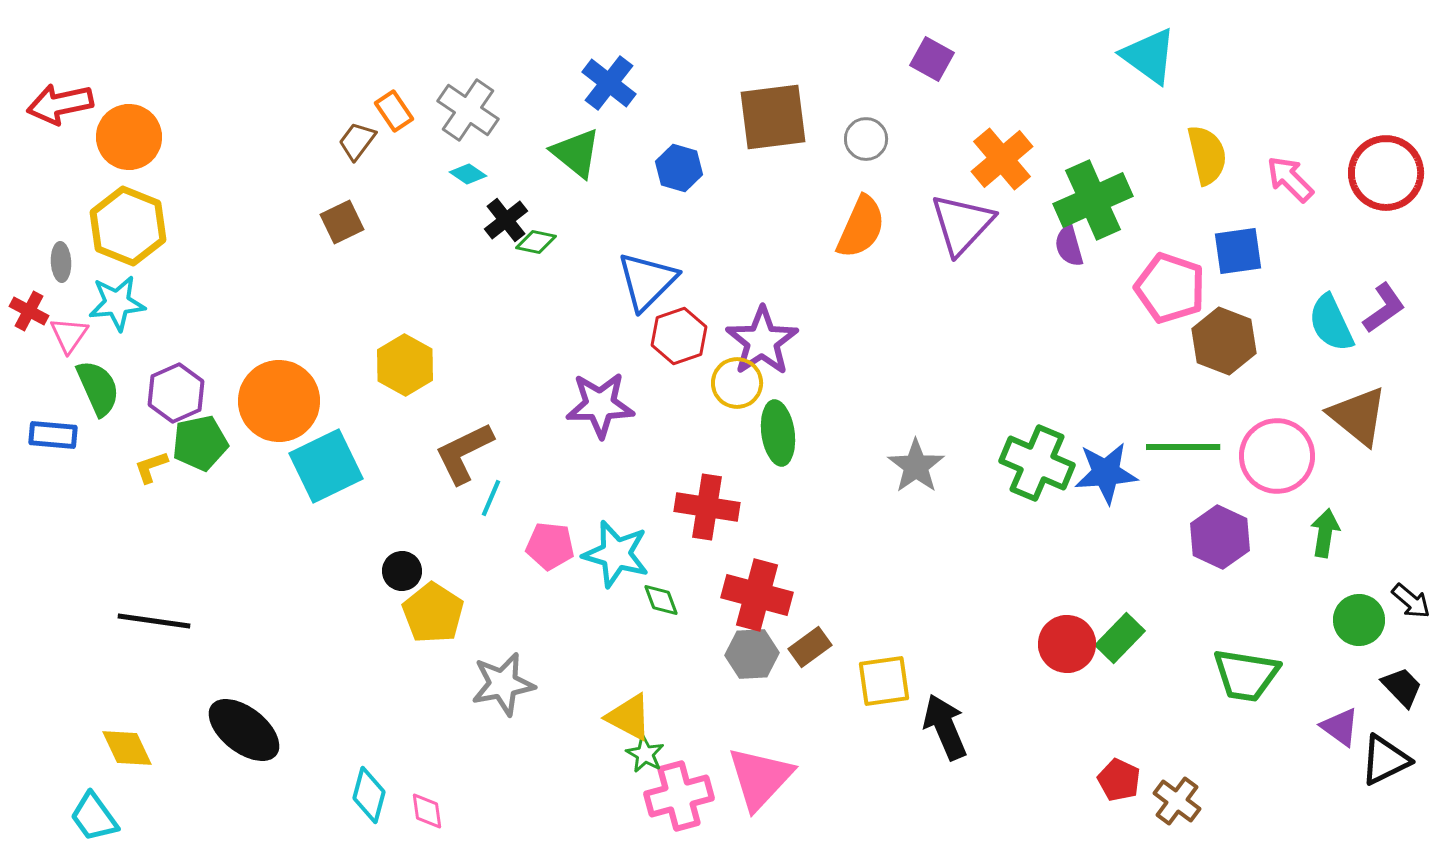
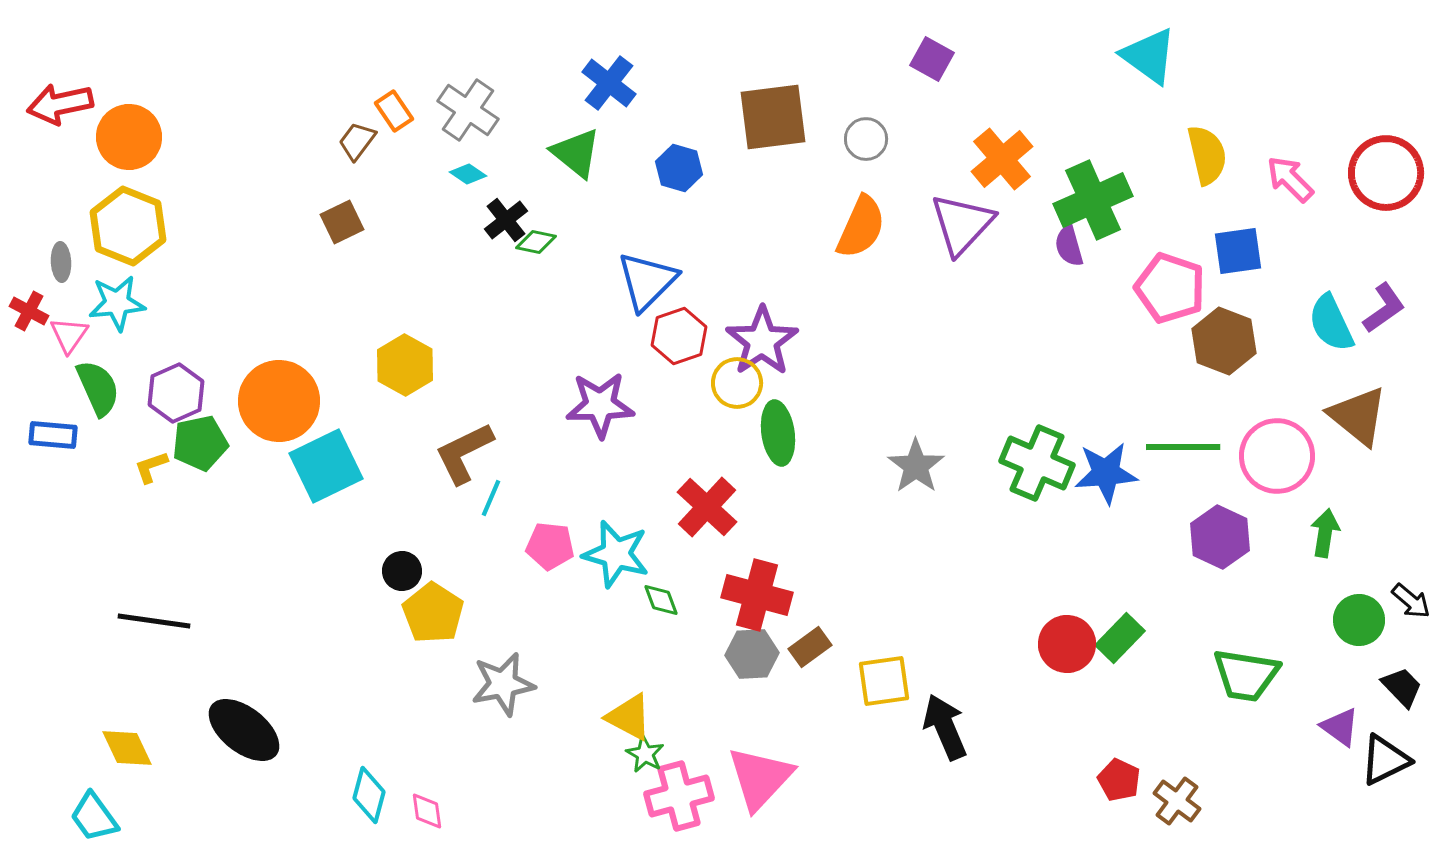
red cross at (707, 507): rotated 34 degrees clockwise
